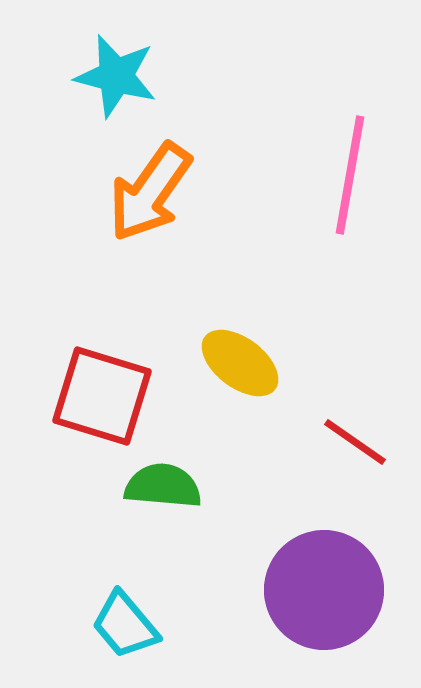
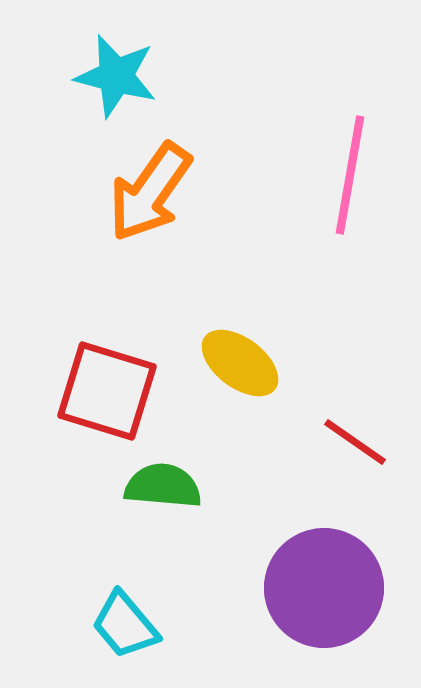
red square: moved 5 px right, 5 px up
purple circle: moved 2 px up
